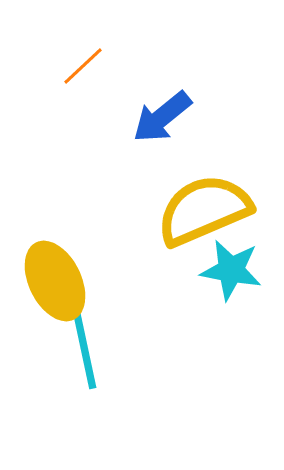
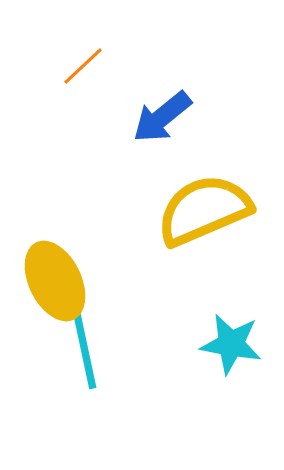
cyan star: moved 74 px down
